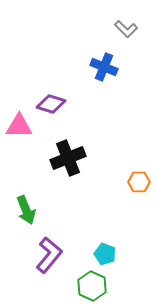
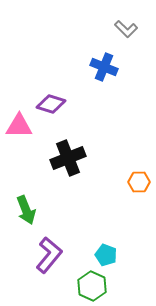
cyan pentagon: moved 1 px right, 1 px down
